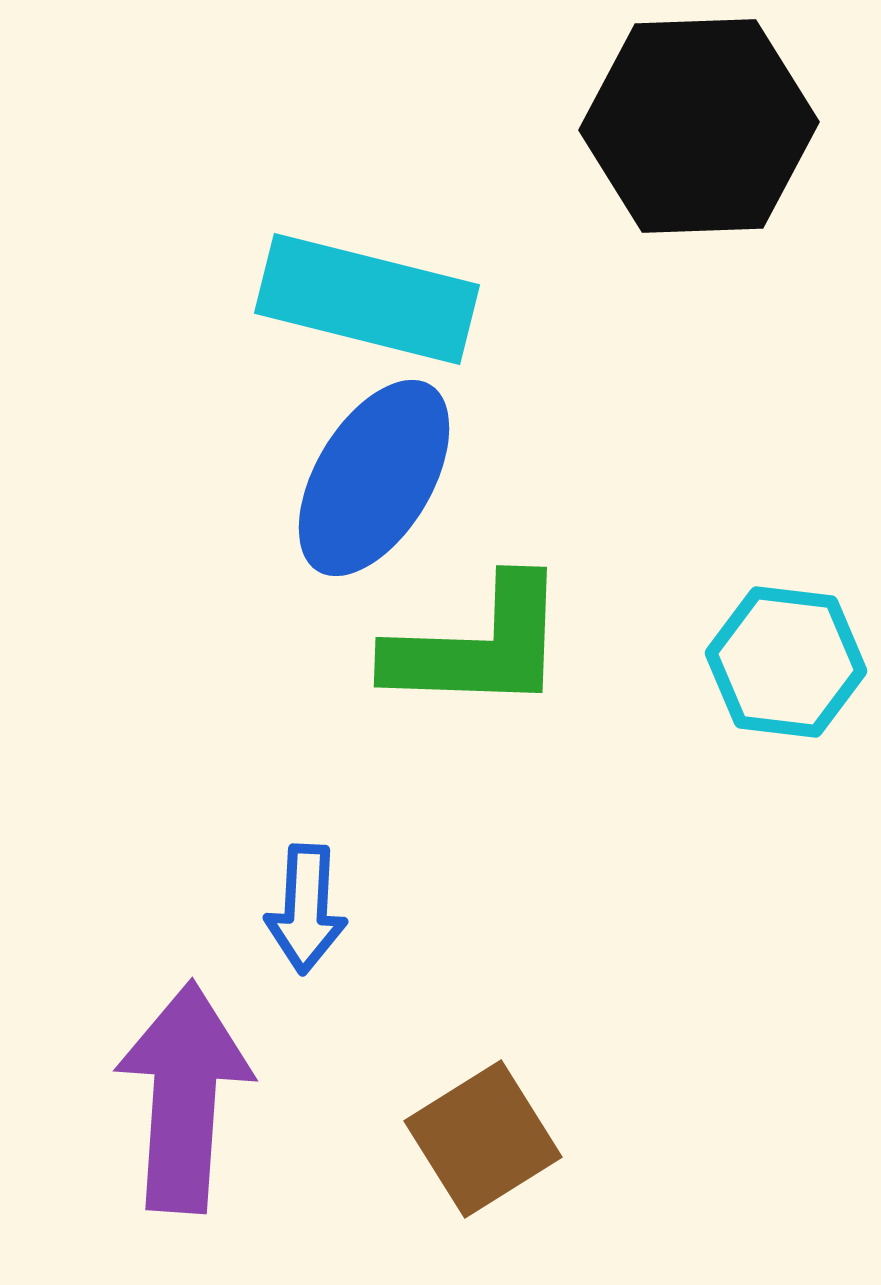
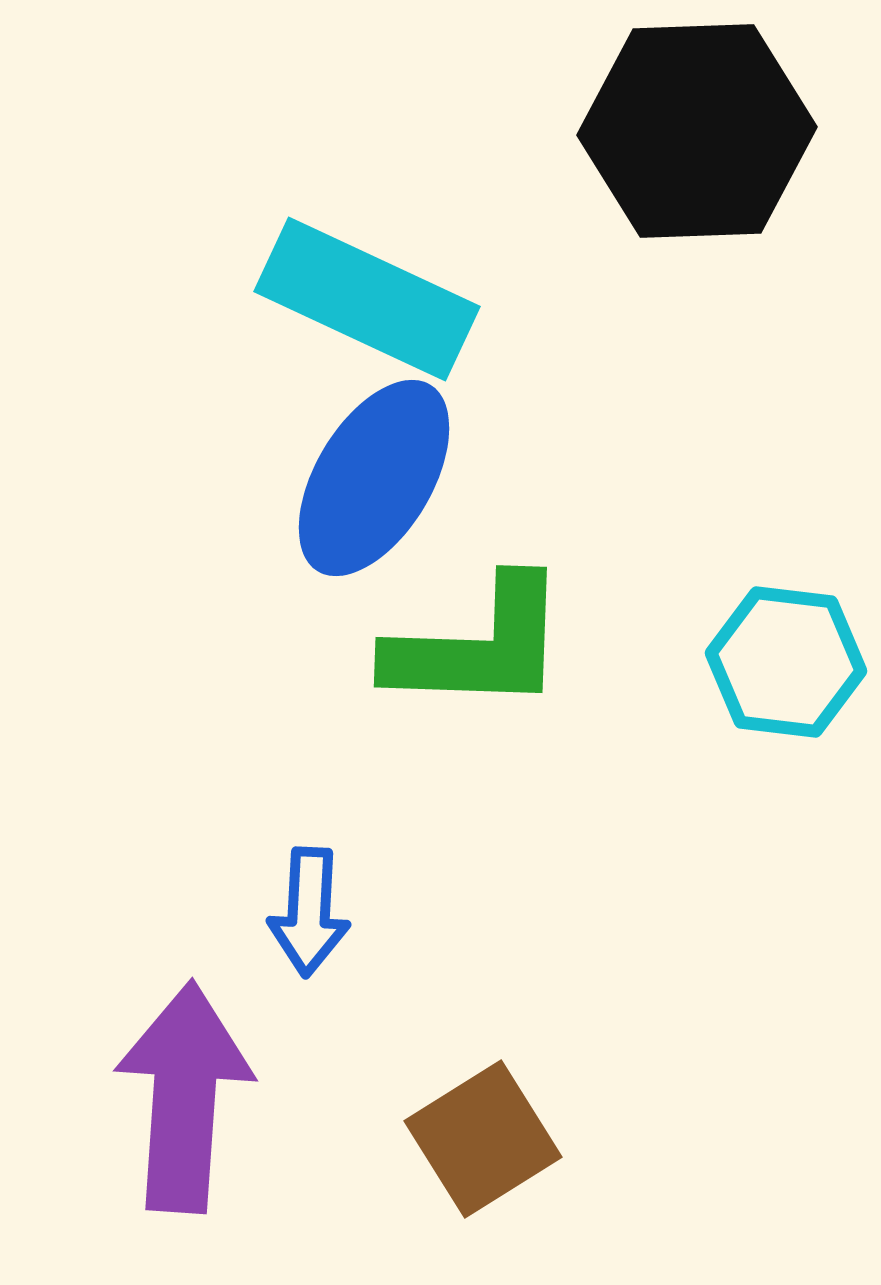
black hexagon: moved 2 px left, 5 px down
cyan rectangle: rotated 11 degrees clockwise
blue arrow: moved 3 px right, 3 px down
